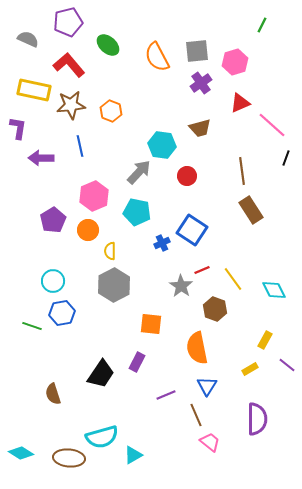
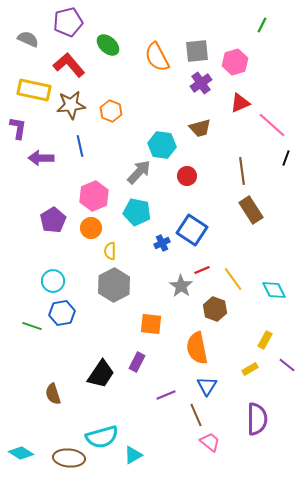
orange circle at (88, 230): moved 3 px right, 2 px up
